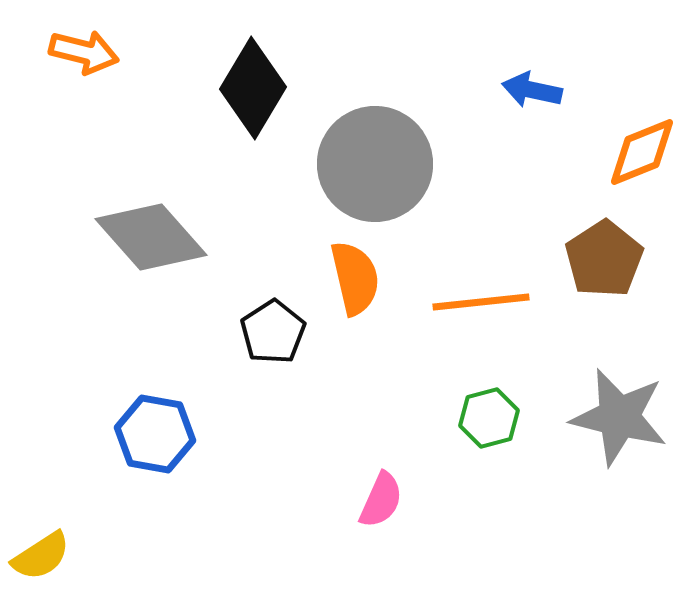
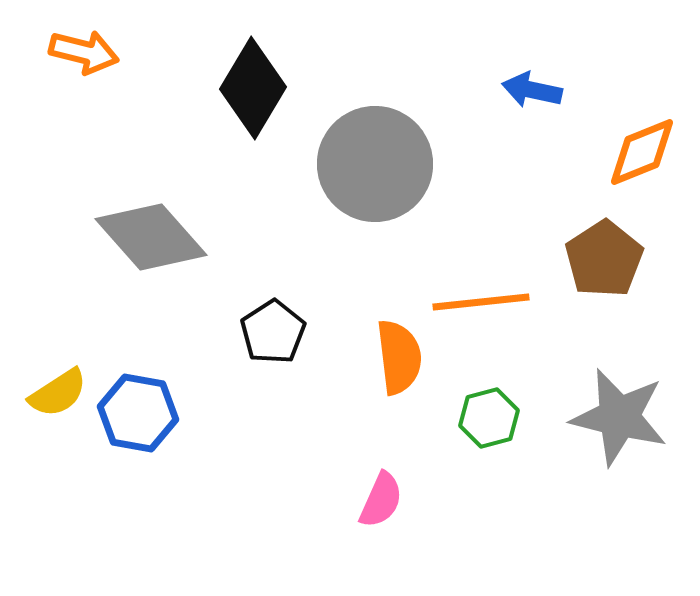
orange semicircle: moved 44 px right, 79 px down; rotated 6 degrees clockwise
blue hexagon: moved 17 px left, 21 px up
yellow semicircle: moved 17 px right, 163 px up
